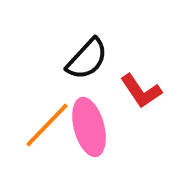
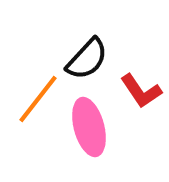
orange line: moved 9 px left, 26 px up; rotated 6 degrees counterclockwise
